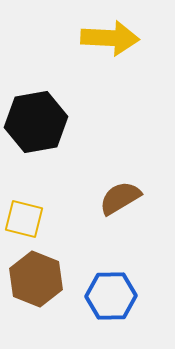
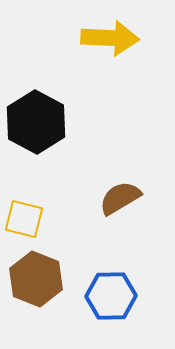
black hexagon: rotated 22 degrees counterclockwise
